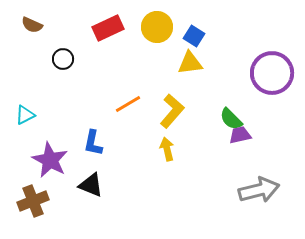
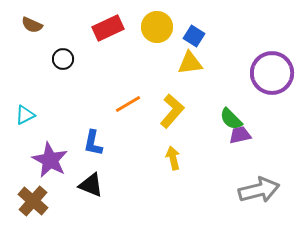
yellow arrow: moved 6 px right, 9 px down
brown cross: rotated 28 degrees counterclockwise
